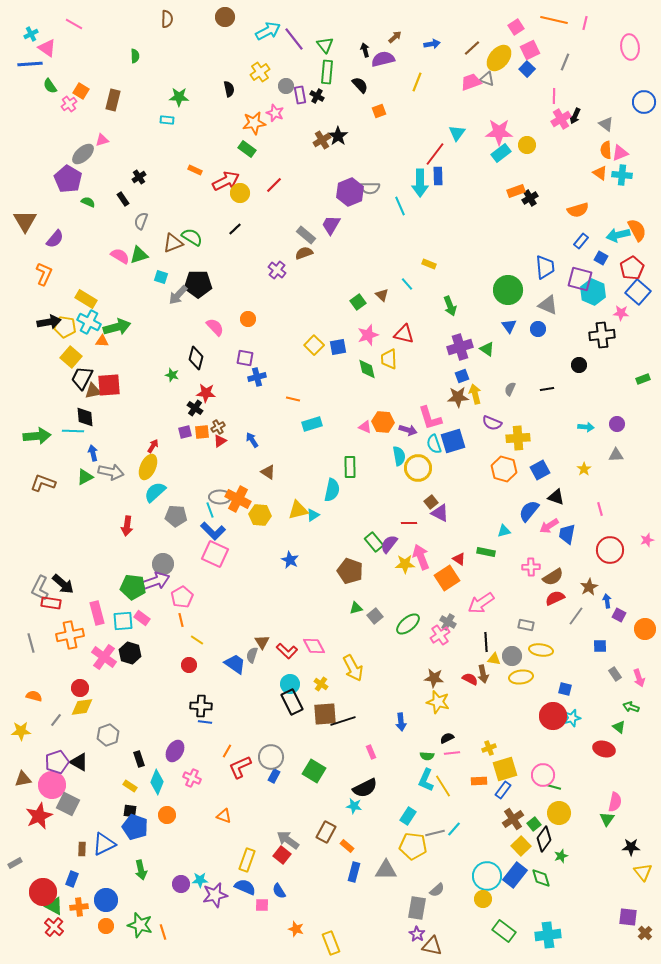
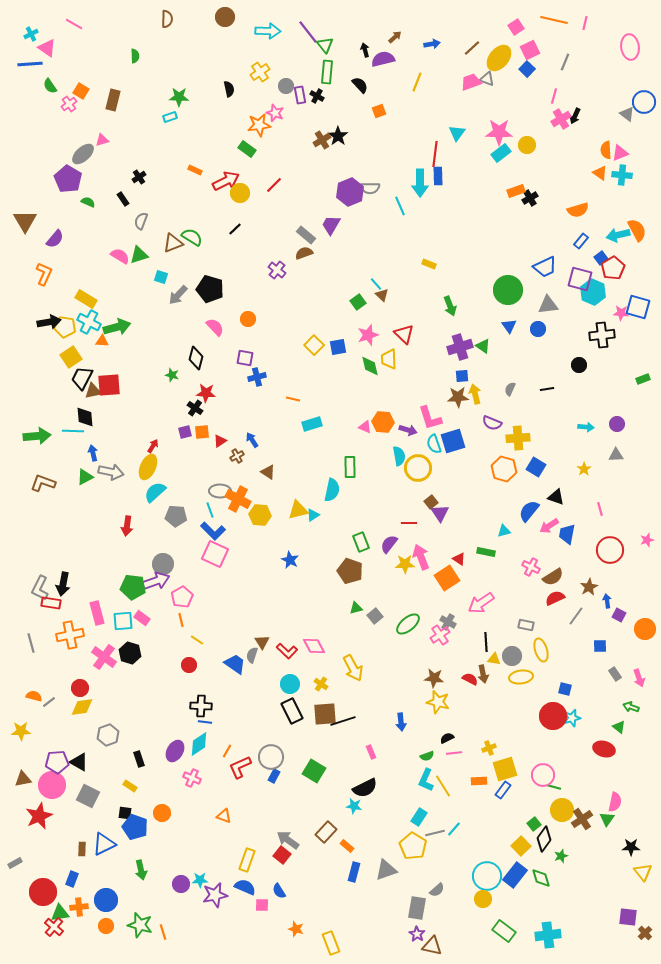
cyan arrow at (268, 31): rotated 30 degrees clockwise
purple line at (294, 39): moved 14 px right, 7 px up
pink line at (554, 96): rotated 14 degrees clockwise
cyan rectangle at (167, 120): moved 3 px right, 3 px up; rotated 24 degrees counterclockwise
orange star at (254, 123): moved 5 px right, 2 px down
gray triangle at (606, 124): moved 21 px right, 10 px up
red line at (435, 154): rotated 30 degrees counterclockwise
blue square at (601, 258): rotated 24 degrees clockwise
blue trapezoid at (545, 267): rotated 70 degrees clockwise
red pentagon at (632, 268): moved 19 px left
black pentagon at (198, 284): moved 12 px right, 5 px down; rotated 16 degrees clockwise
cyan line at (407, 284): moved 31 px left
blue square at (638, 292): moved 15 px down; rotated 25 degrees counterclockwise
gray triangle at (548, 305): rotated 30 degrees counterclockwise
red triangle at (404, 334): rotated 30 degrees clockwise
green triangle at (487, 349): moved 4 px left, 3 px up
yellow square at (71, 357): rotated 15 degrees clockwise
green diamond at (367, 369): moved 3 px right, 3 px up
blue square at (462, 376): rotated 16 degrees clockwise
brown cross at (218, 427): moved 19 px right, 29 px down
blue square at (540, 470): moved 4 px left, 3 px up; rotated 30 degrees counterclockwise
gray ellipse at (220, 497): moved 6 px up
purple triangle at (440, 513): rotated 30 degrees clockwise
green rectangle at (374, 542): moved 13 px left; rotated 18 degrees clockwise
pink cross at (531, 567): rotated 30 degrees clockwise
black arrow at (63, 584): rotated 60 degrees clockwise
yellow ellipse at (541, 650): rotated 65 degrees clockwise
black rectangle at (292, 702): moved 9 px down
gray line at (56, 720): moved 7 px left, 18 px up; rotated 16 degrees clockwise
pink line at (452, 753): moved 2 px right
green semicircle at (427, 756): rotated 24 degrees counterclockwise
purple pentagon at (57, 762): rotated 15 degrees clockwise
cyan diamond at (157, 782): moved 42 px right, 38 px up; rotated 35 degrees clockwise
gray square at (68, 804): moved 20 px right, 8 px up
black square at (130, 811): moved 5 px left, 2 px down
yellow circle at (559, 813): moved 3 px right, 3 px up
orange circle at (167, 815): moved 5 px left, 2 px up
cyan rectangle at (408, 816): moved 11 px right, 1 px down
brown cross at (513, 819): moved 69 px right
brown rectangle at (326, 832): rotated 15 degrees clockwise
yellow pentagon at (413, 846): rotated 24 degrees clockwise
gray triangle at (386, 870): rotated 20 degrees counterclockwise
green triangle at (54, 906): moved 6 px right, 7 px down; rotated 36 degrees counterclockwise
